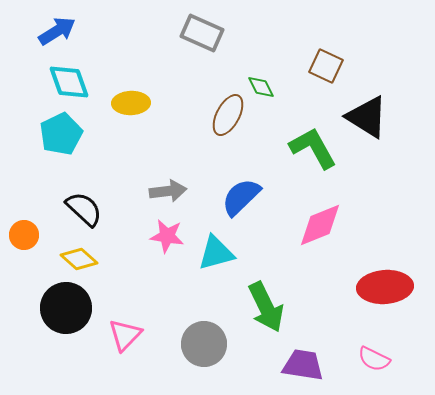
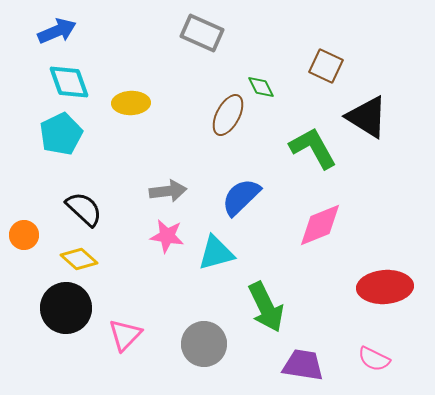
blue arrow: rotated 9 degrees clockwise
